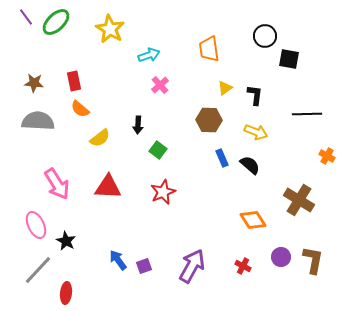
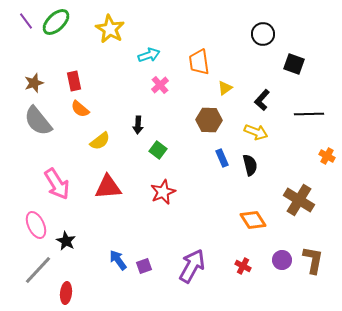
purple line: moved 4 px down
black circle: moved 2 px left, 2 px up
orange trapezoid: moved 10 px left, 13 px down
black square: moved 5 px right, 5 px down; rotated 10 degrees clockwise
brown star: rotated 24 degrees counterclockwise
black L-shape: moved 7 px right, 5 px down; rotated 145 degrees counterclockwise
black line: moved 2 px right
gray semicircle: rotated 132 degrees counterclockwise
yellow semicircle: moved 3 px down
black semicircle: rotated 35 degrees clockwise
red triangle: rotated 8 degrees counterclockwise
purple circle: moved 1 px right, 3 px down
